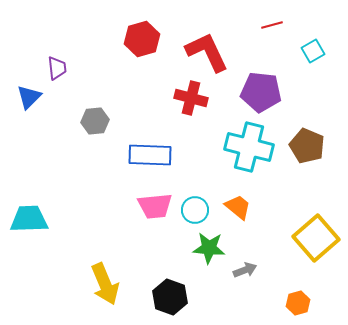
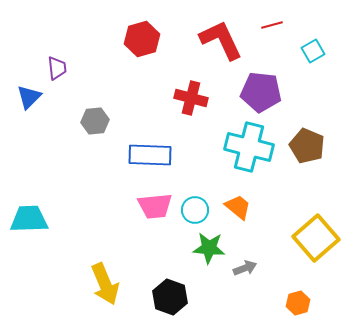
red L-shape: moved 14 px right, 12 px up
gray arrow: moved 2 px up
